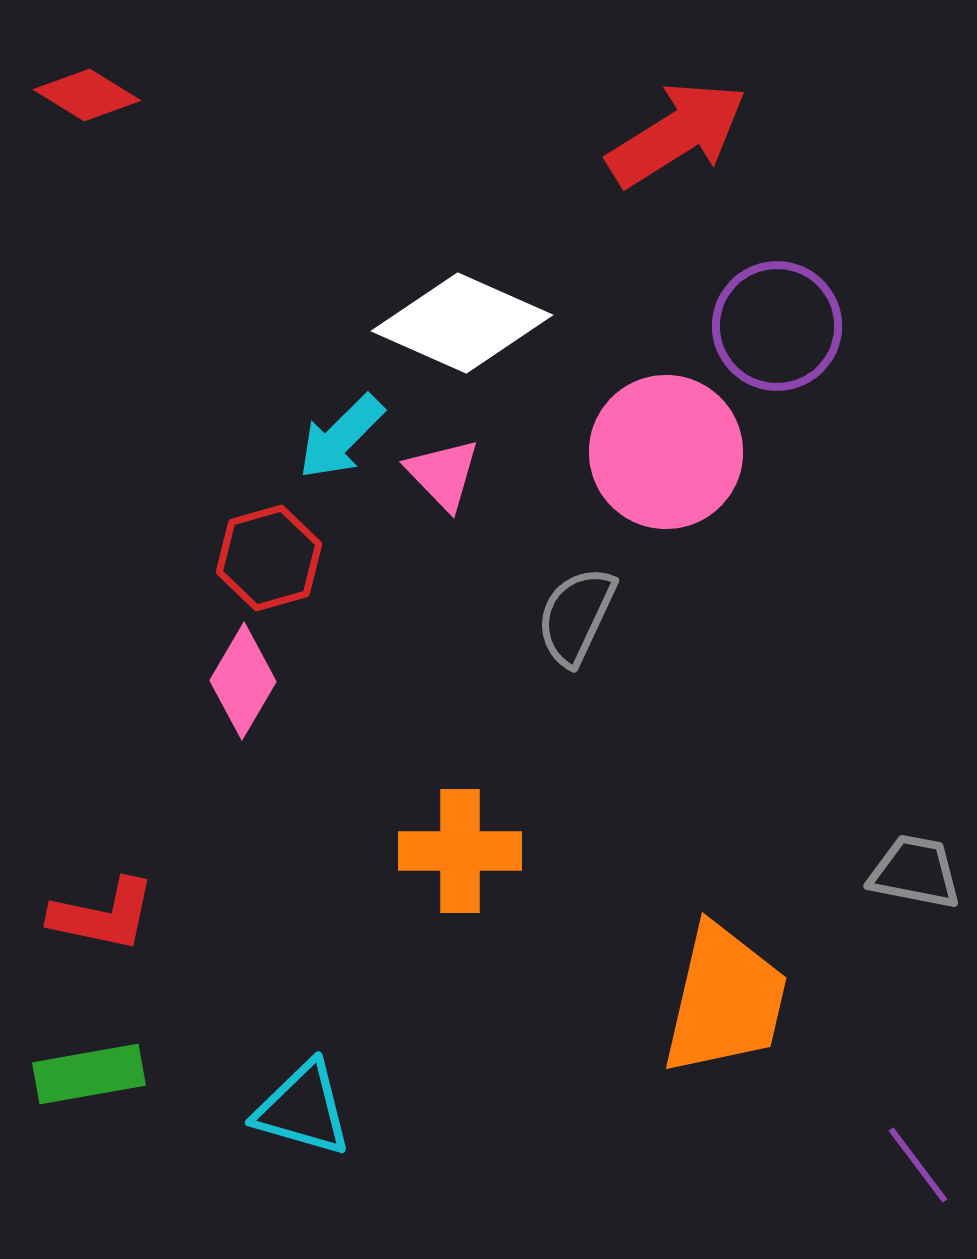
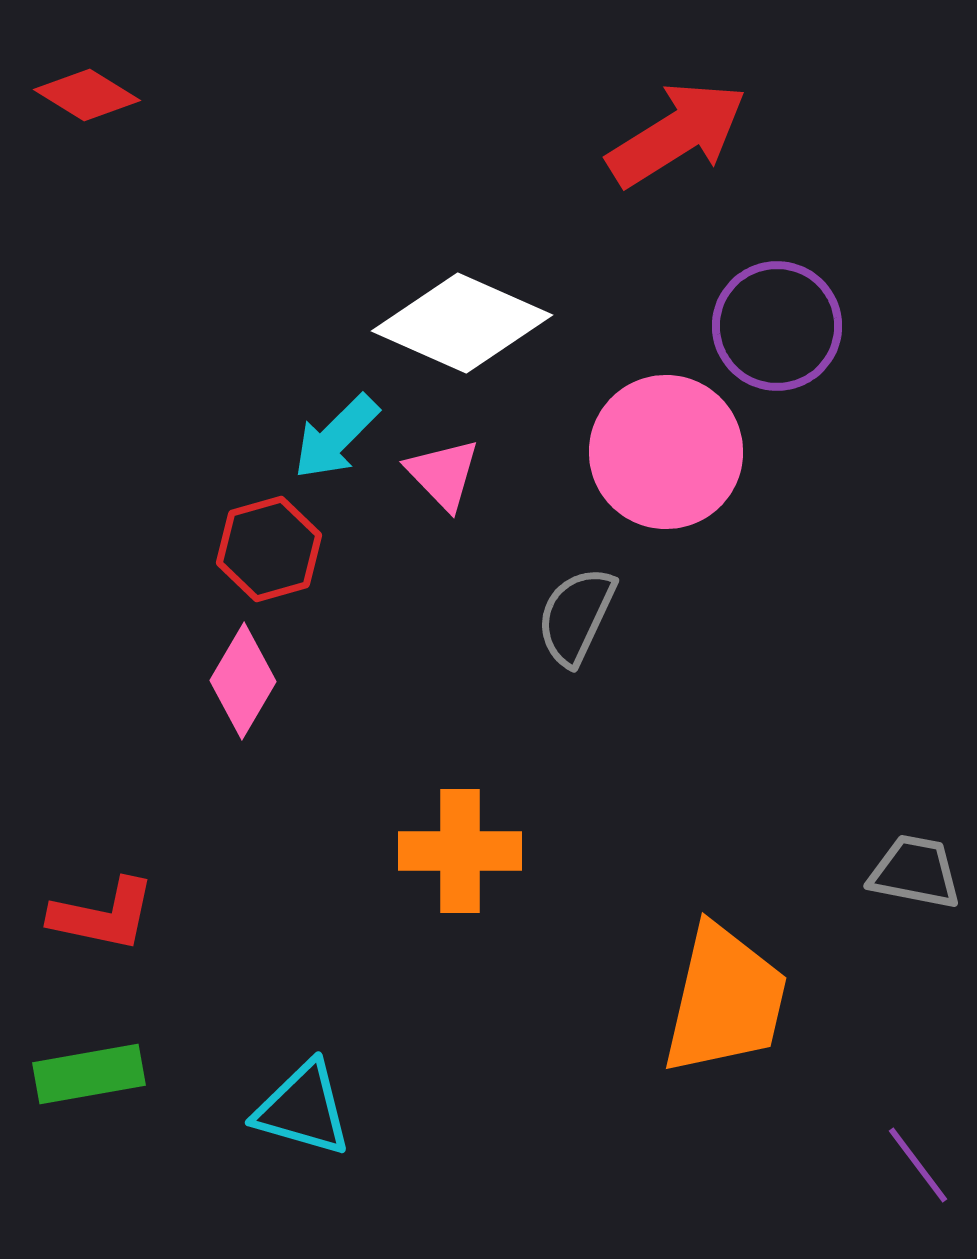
cyan arrow: moved 5 px left
red hexagon: moved 9 px up
